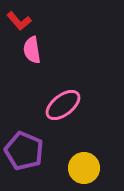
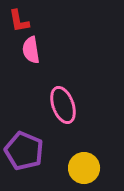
red L-shape: rotated 30 degrees clockwise
pink semicircle: moved 1 px left
pink ellipse: rotated 72 degrees counterclockwise
